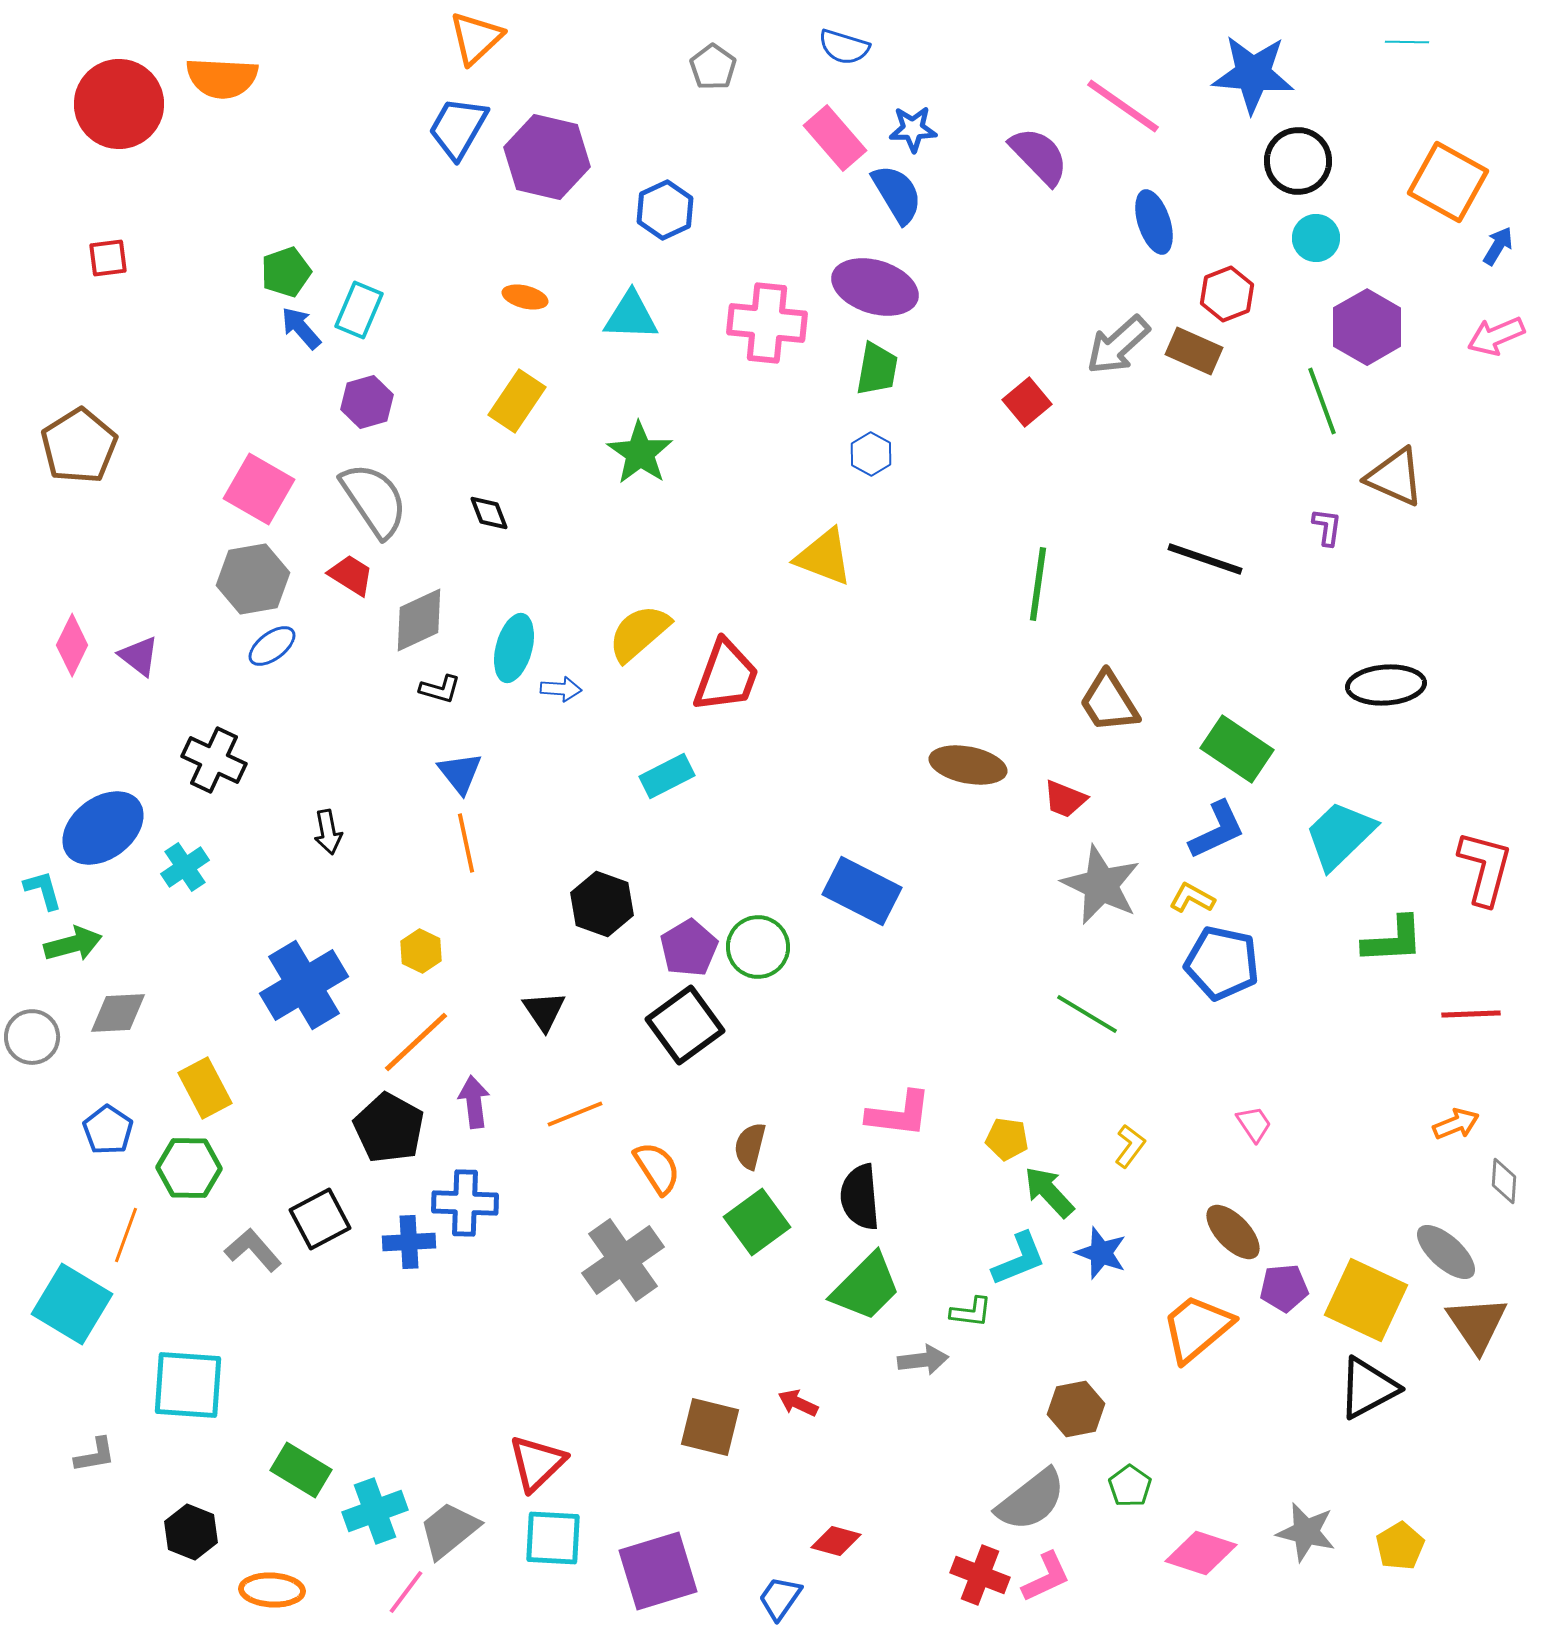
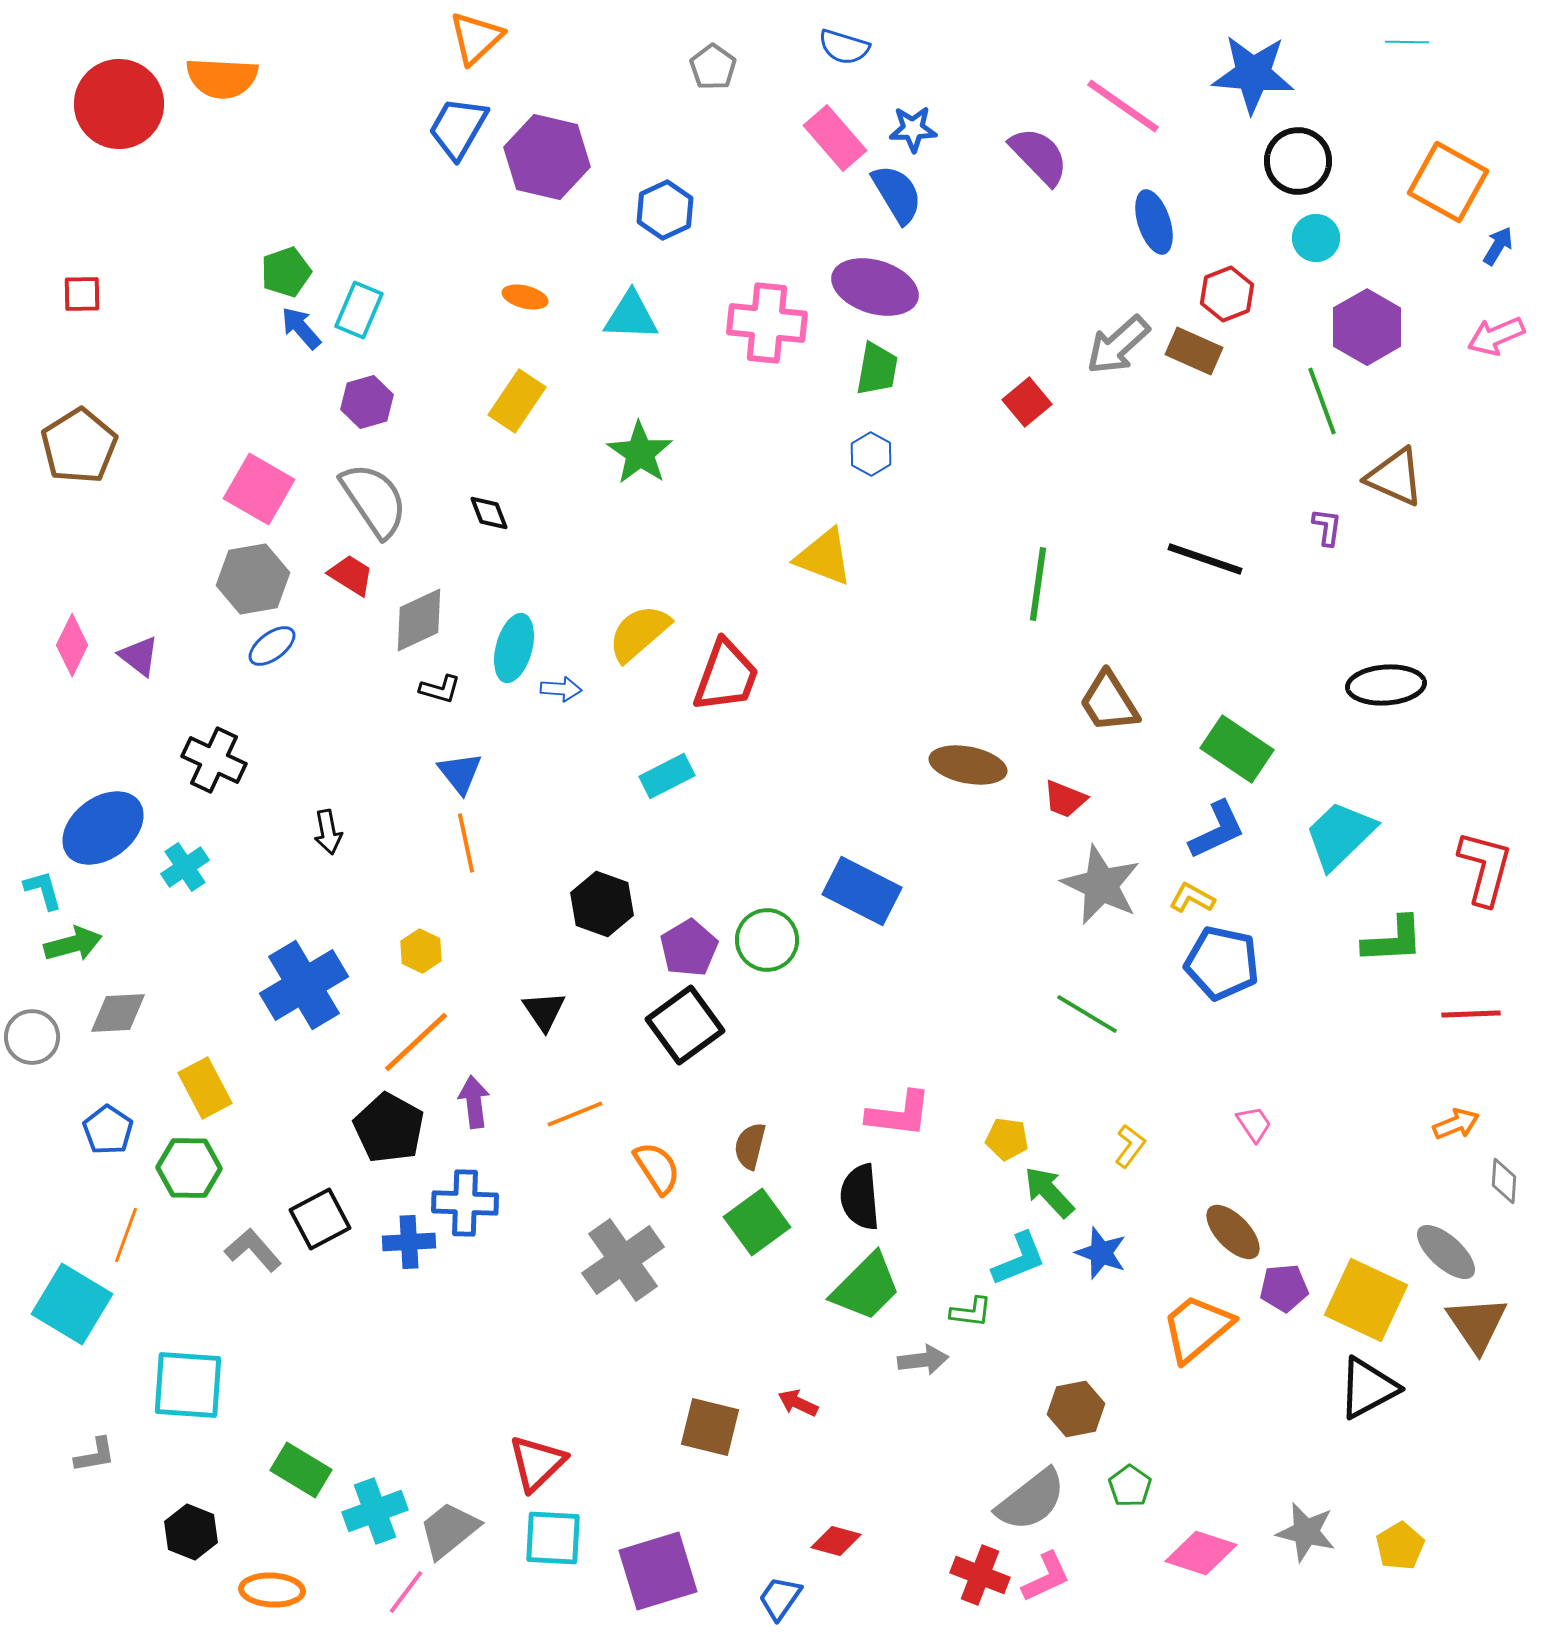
red square at (108, 258): moved 26 px left, 36 px down; rotated 6 degrees clockwise
green circle at (758, 947): moved 9 px right, 7 px up
